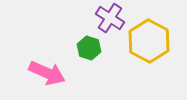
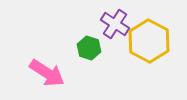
purple cross: moved 5 px right, 6 px down
pink arrow: rotated 9 degrees clockwise
